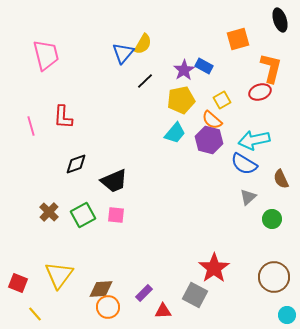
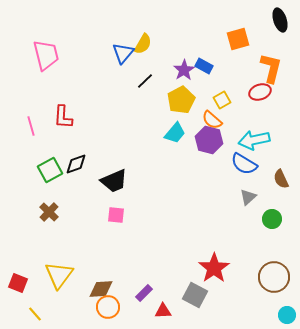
yellow pentagon: rotated 16 degrees counterclockwise
green square: moved 33 px left, 45 px up
